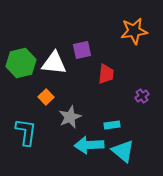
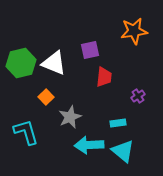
purple square: moved 8 px right
white triangle: rotated 16 degrees clockwise
red trapezoid: moved 2 px left, 3 px down
purple cross: moved 4 px left
cyan rectangle: moved 6 px right, 2 px up
cyan L-shape: rotated 24 degrees counterclockwise
